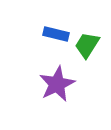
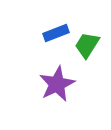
blue rectangle: moved 1 px up; rotated 35 degrees counterclockwise
